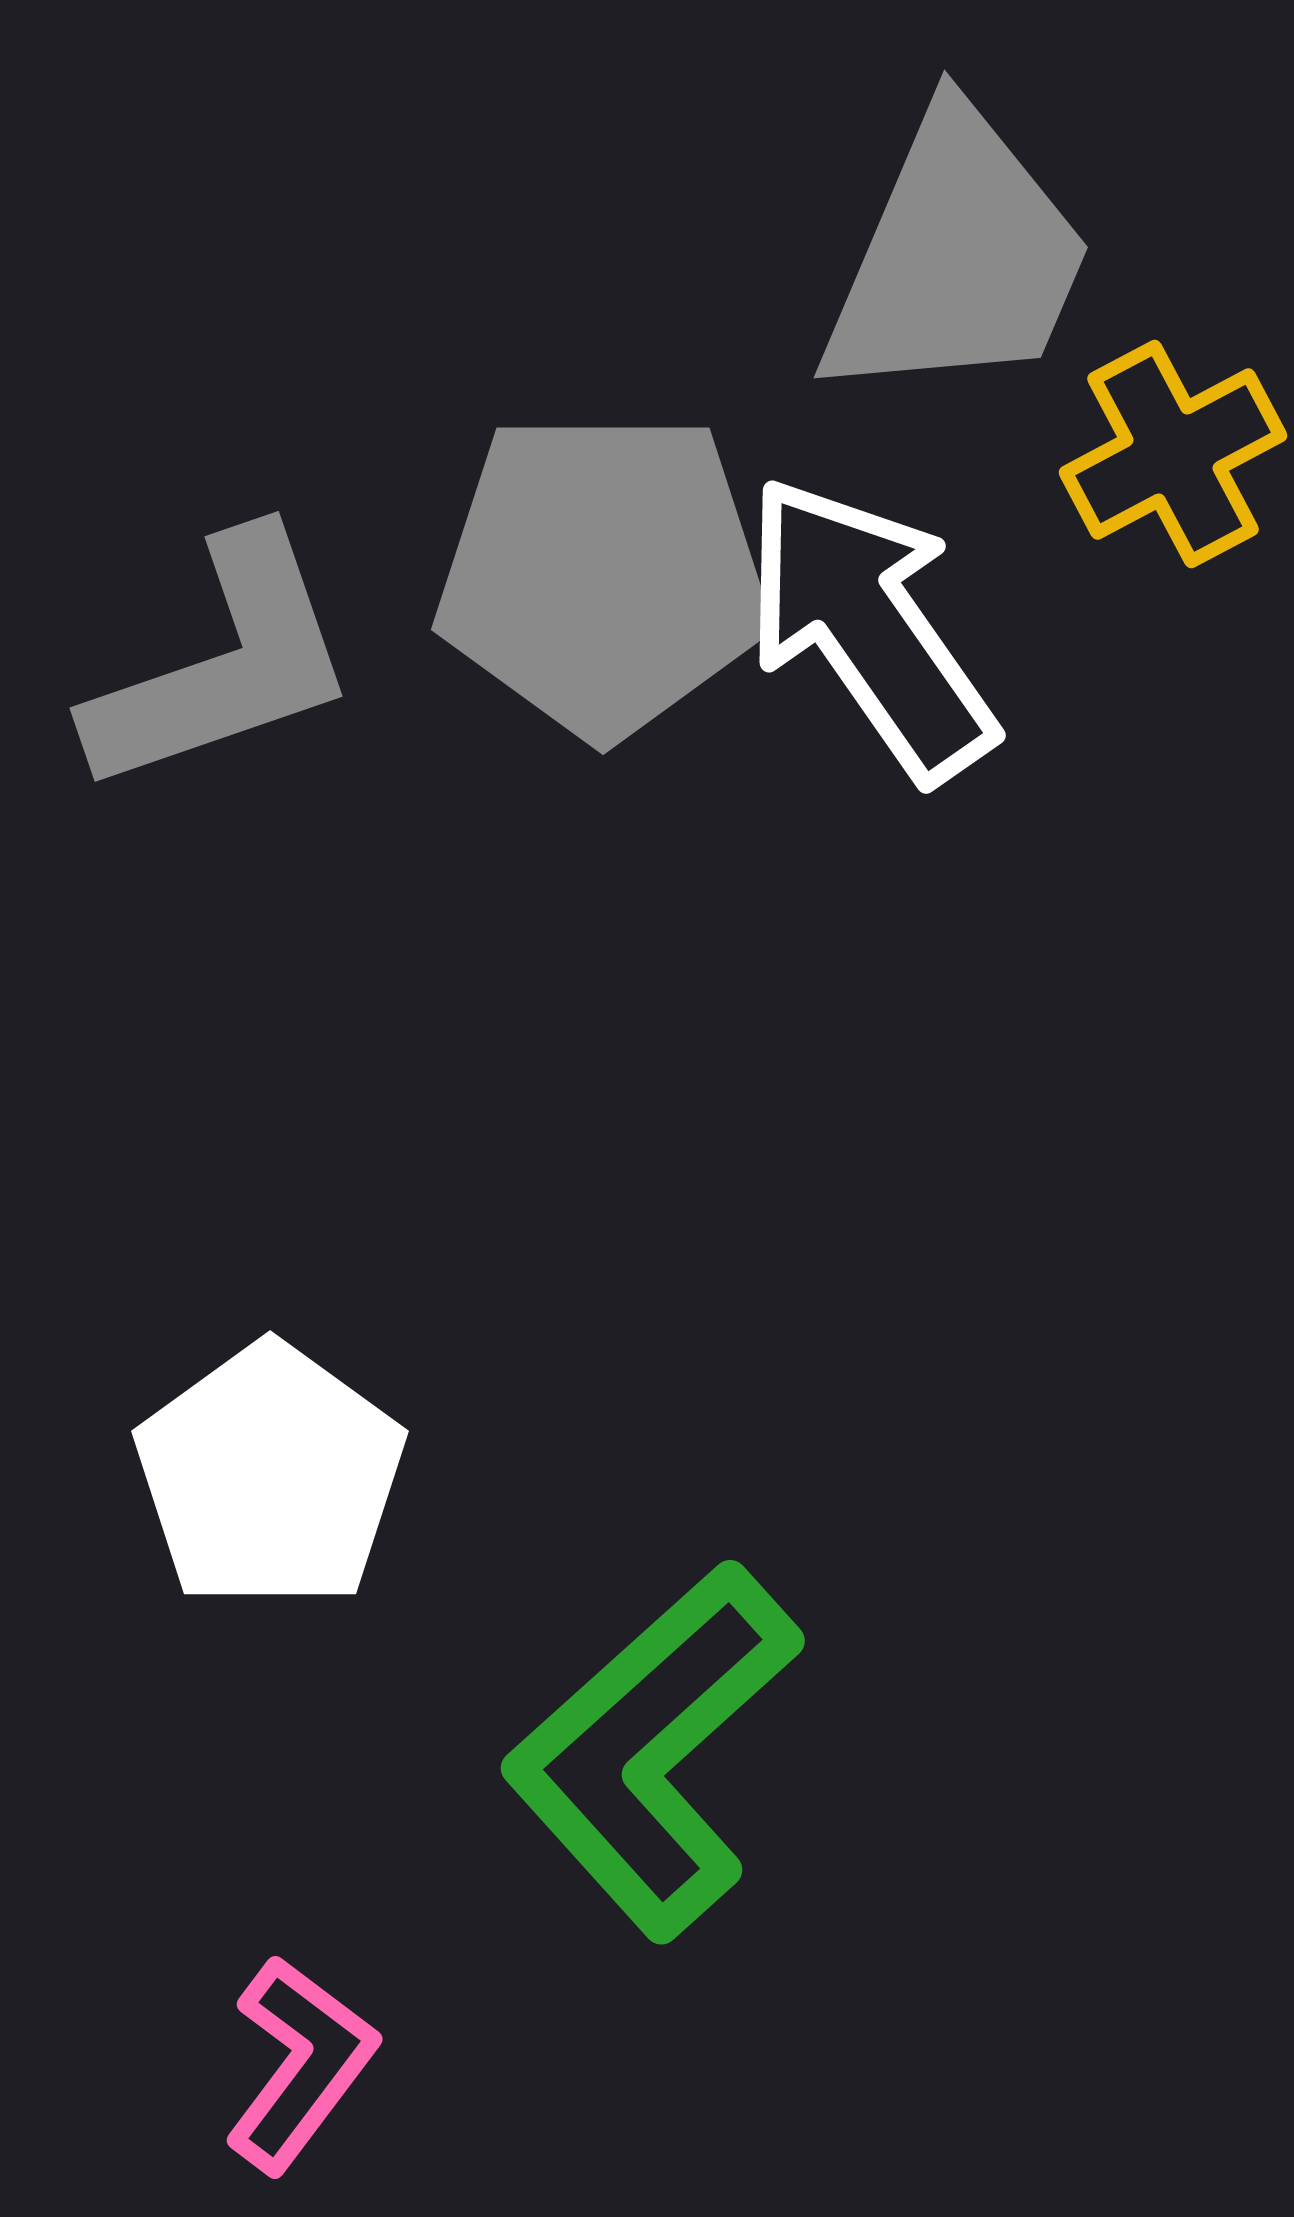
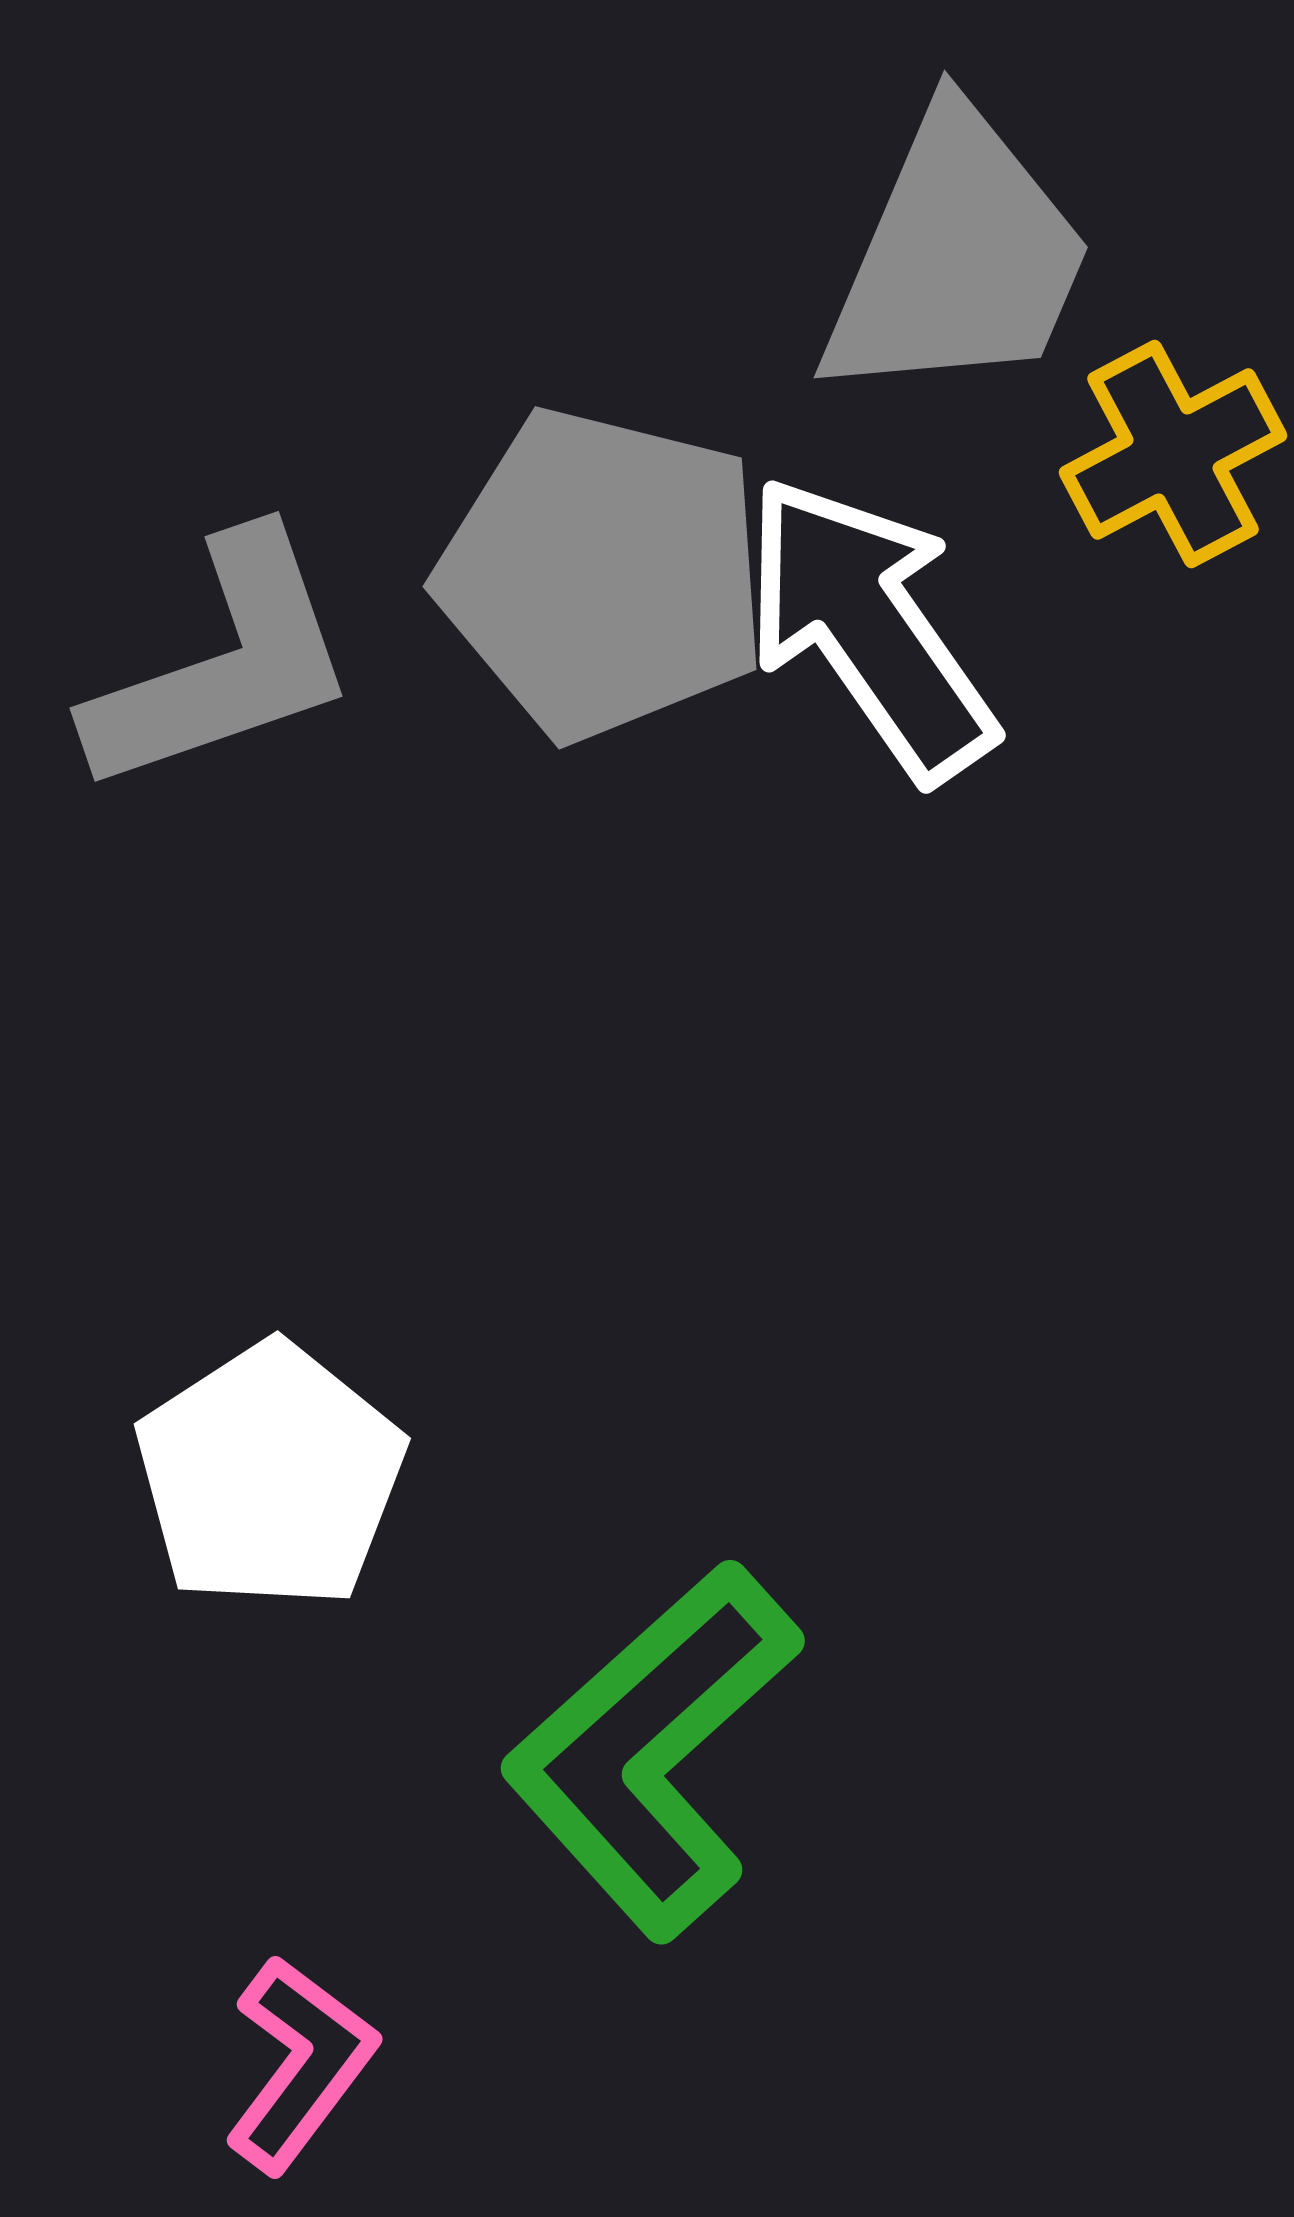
gray pentagon: rotated 14 degrees clockwise
white pentagon: rotated 3 degrees clockwise
